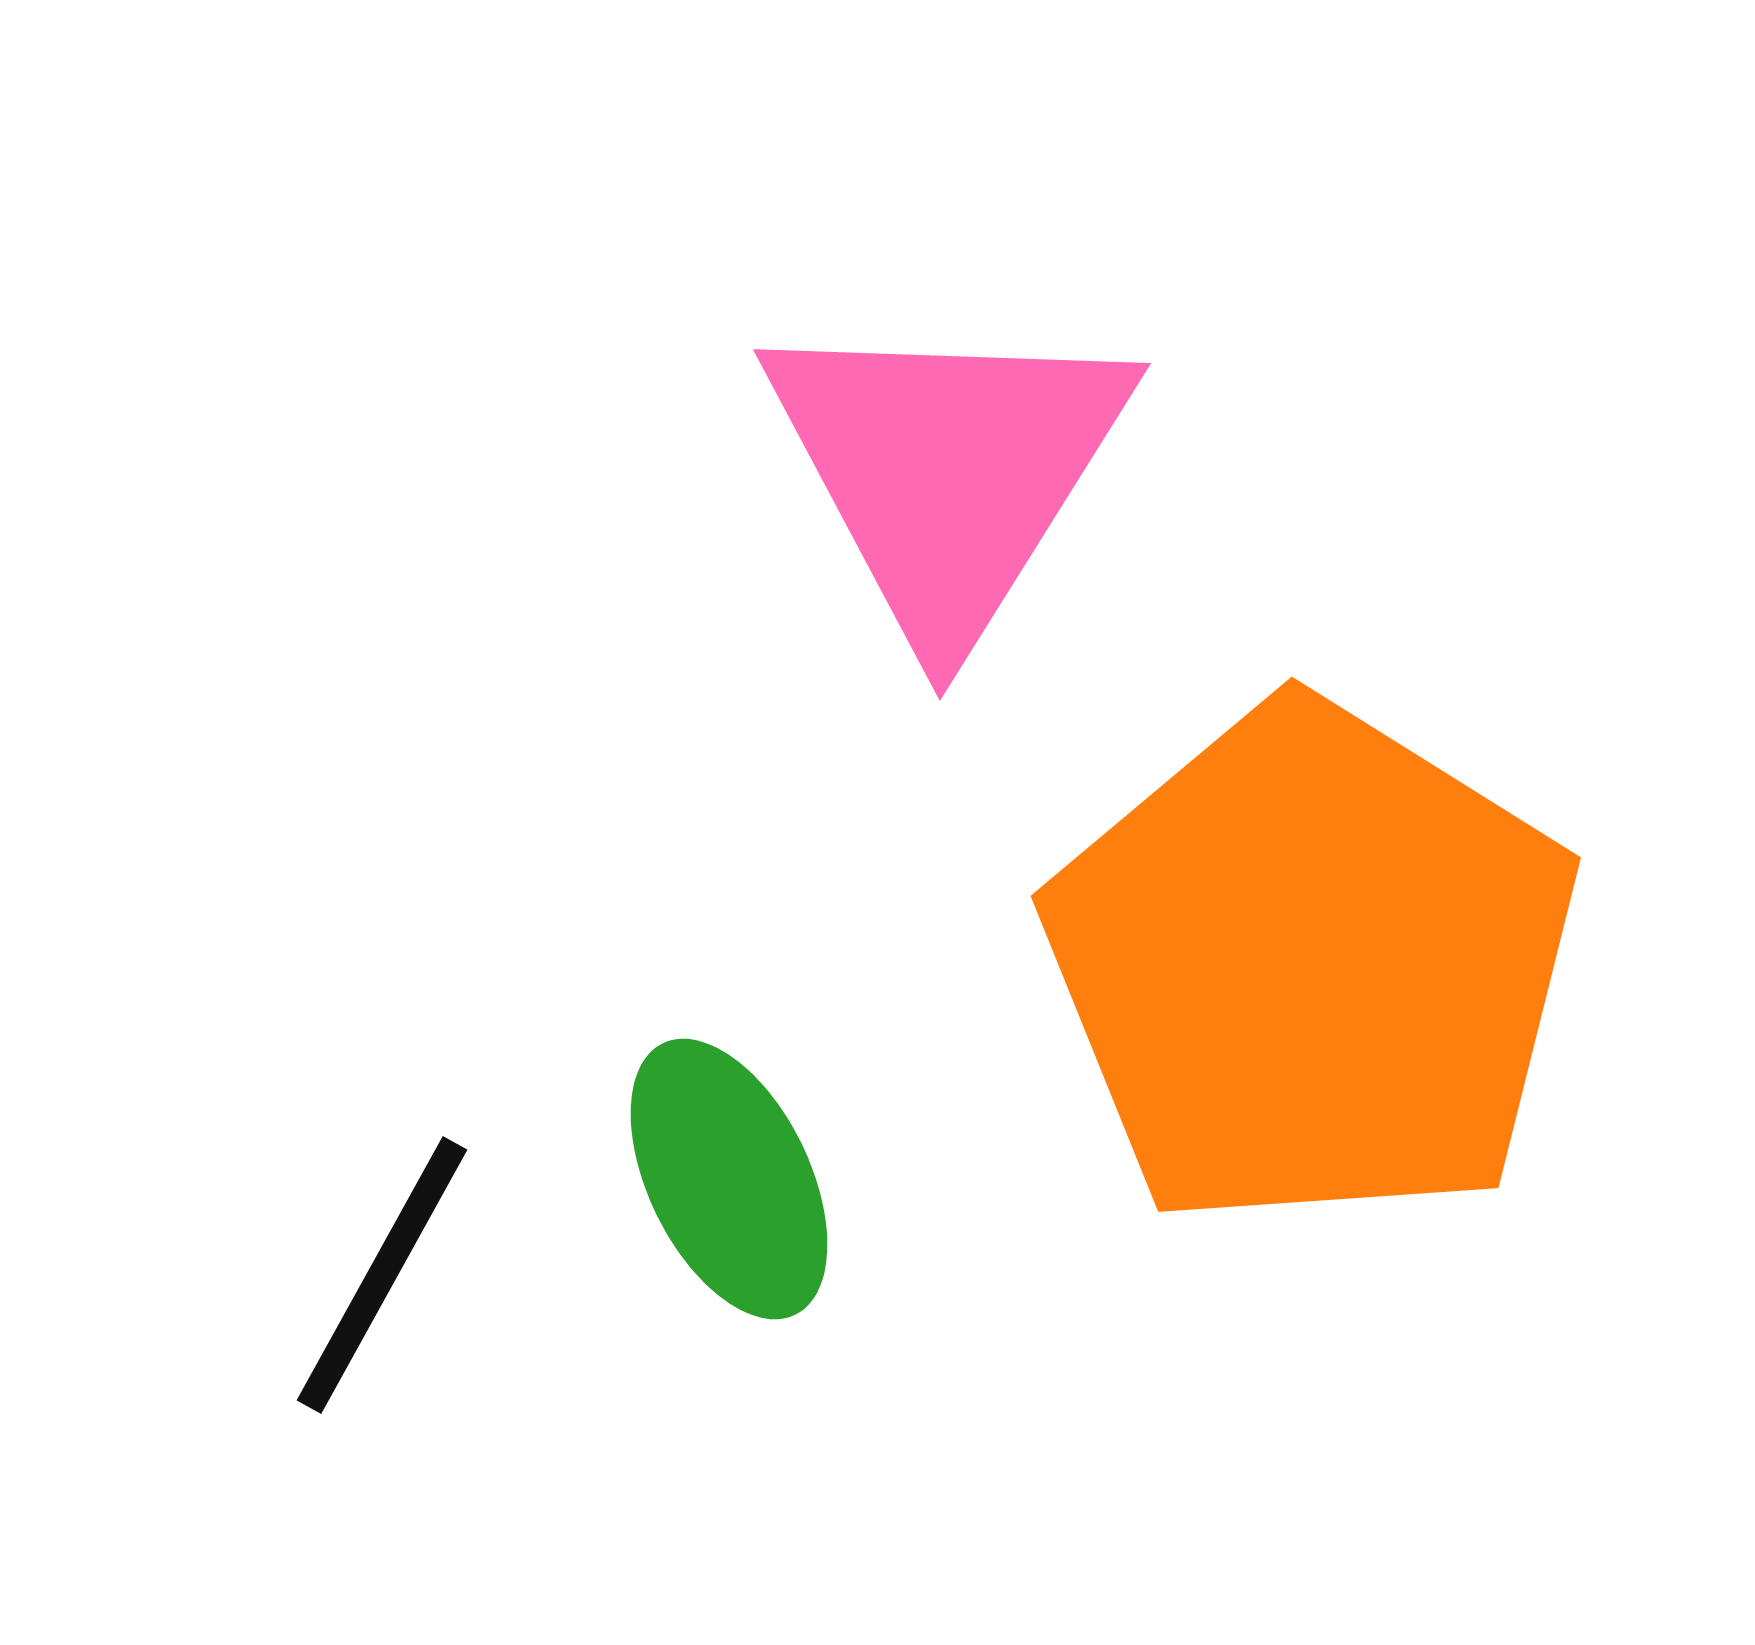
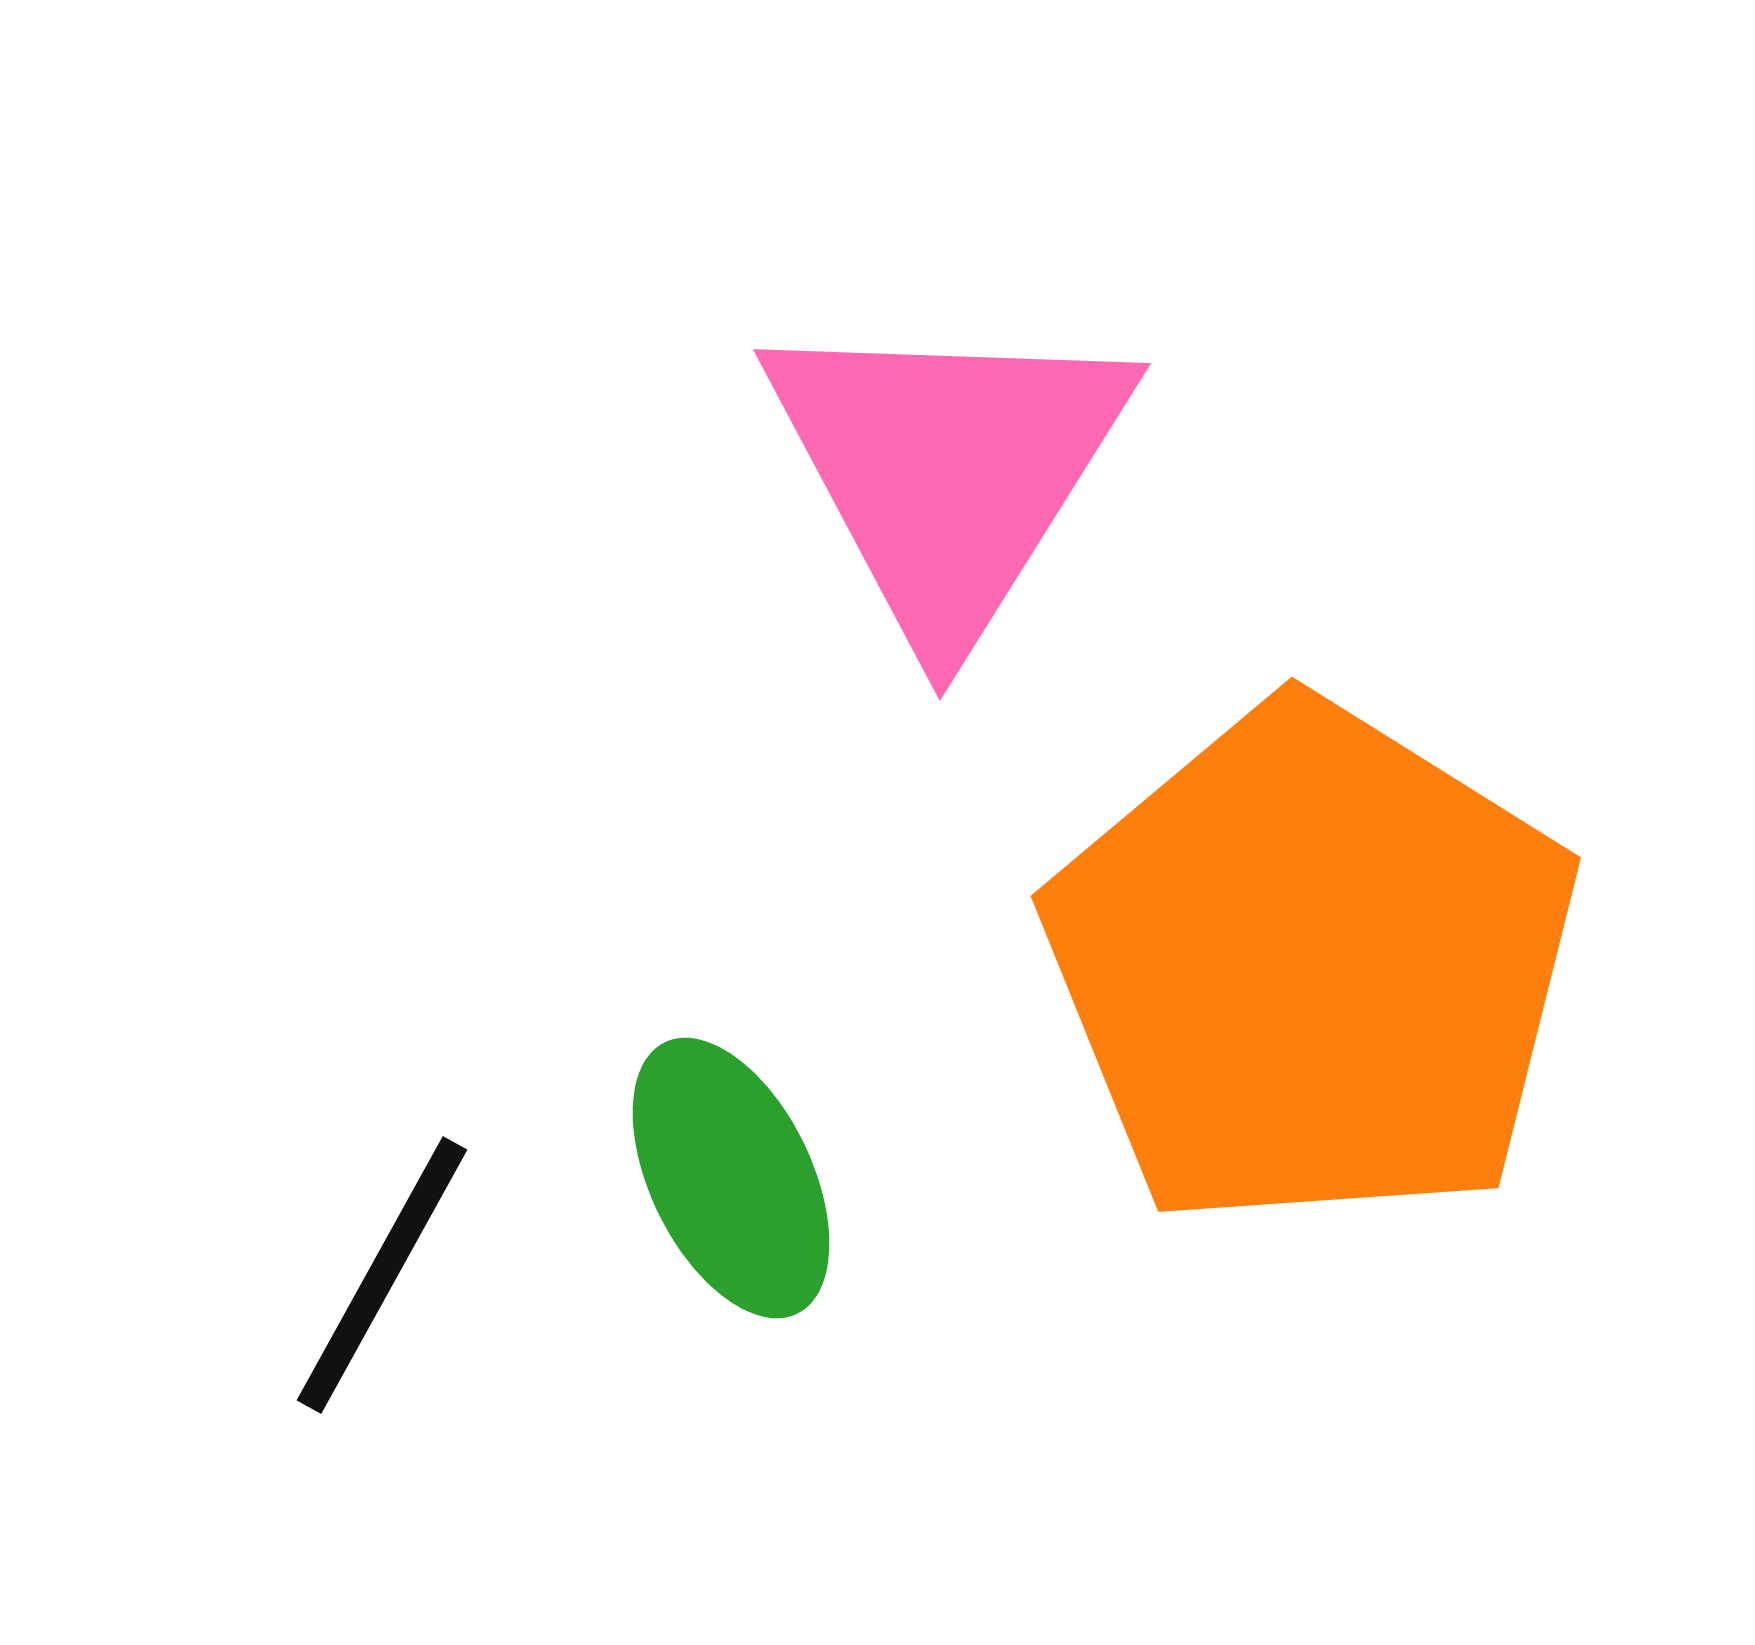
green ellipse: moved 2 px right, 1 px up
